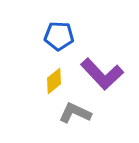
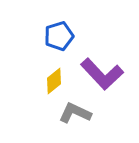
blue pentagon: rotated 20 degrees counterclockwise
